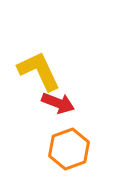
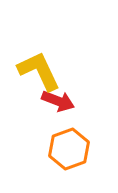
red arrow: moved 2 px up
